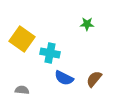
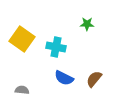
cyan cross: moved 6 px right, 6 px up
